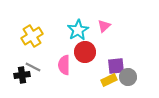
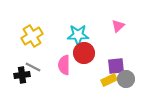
pink triangle: moved 14 px right
cyan star: moved 5 px down; rotated 30 degrees clockwise
red circle: moved 1 px left, 1 px down
gray circle: moved 2 px left, 2 px down
